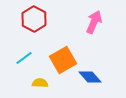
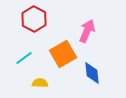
pink arrow: moved 7 px left, 9 px down
orange square: moved 6 px up
blue diamond: moved 2 px right, 4 px up; rotated 35 degrees clockwise
